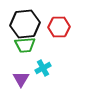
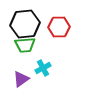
purple triangle: rotated 24 degrees clockwise
